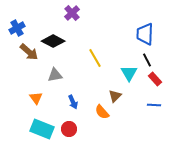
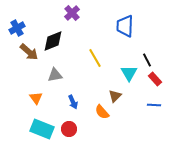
blue trapezoid: moved 20 px left, 8 px up
black diamond: rotated 50 degrees counterclockwise
